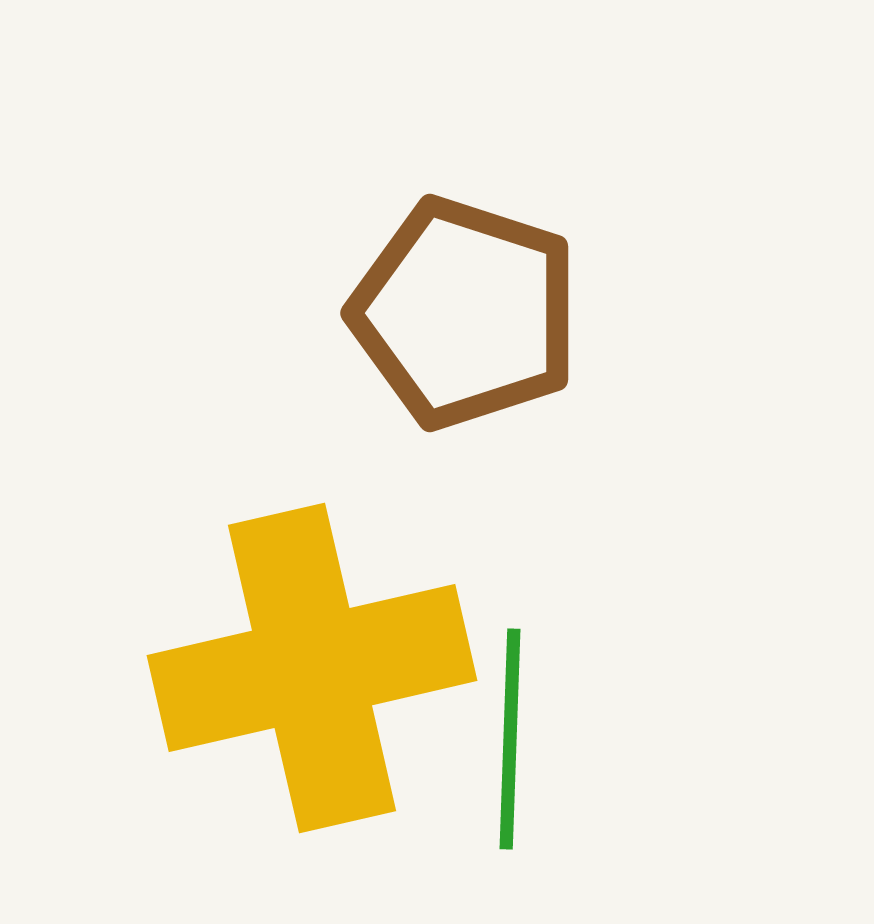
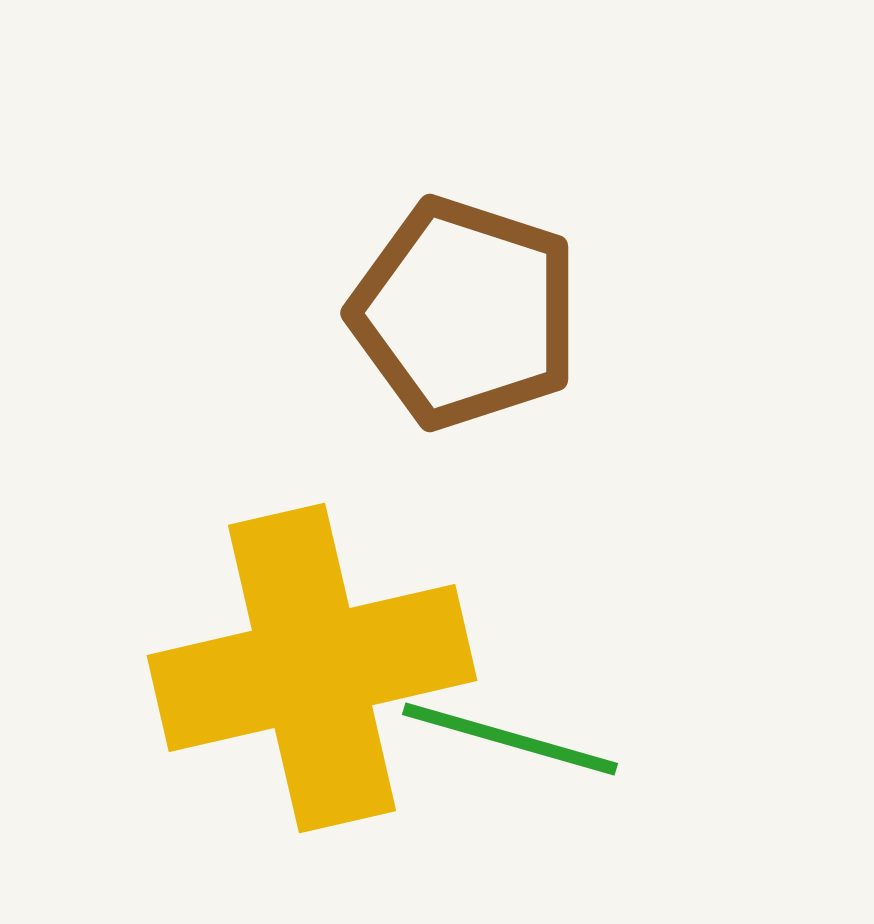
green line: rotated 76 degrees counterclockwise
